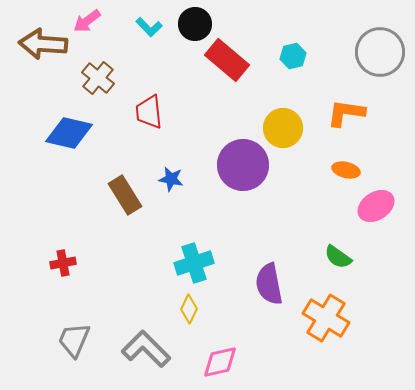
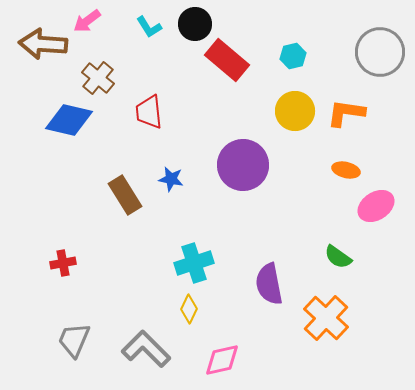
cyan L-shape: rotated 12 degrees clockwise
yellow circle: moved 12 px right, 17 px up
blue diamond: moved 13 px up
orange cross: rotated 12 degrees clockwise
pink diamond: moved 2 px right, 2 px up
